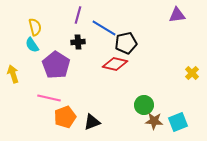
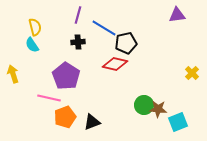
purple pentagon: moved 10 px right, 11 px down
brown star: moved 4 px right, 12 px up
